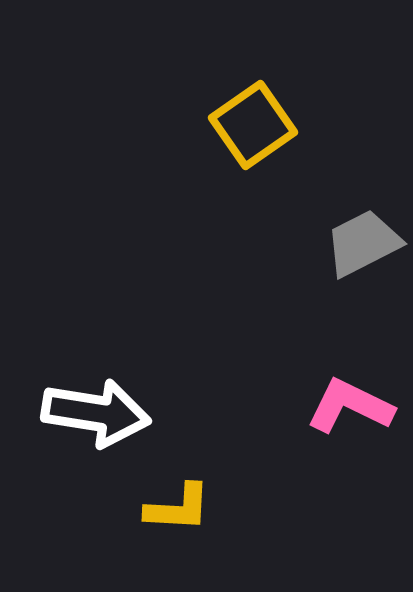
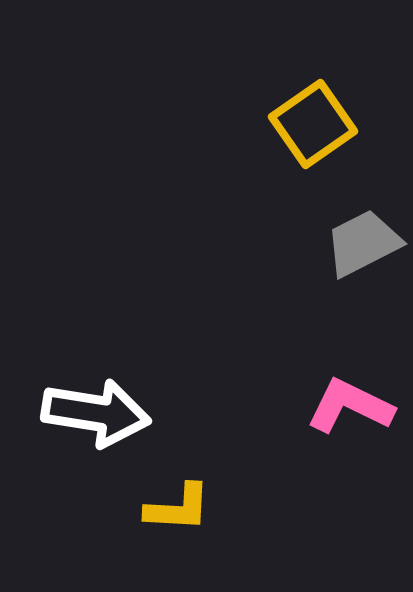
yellow square: moved 60 px right, 1 px up
